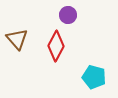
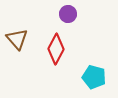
purple circle: moved 1 px up
red diamond: moved 3 px down
